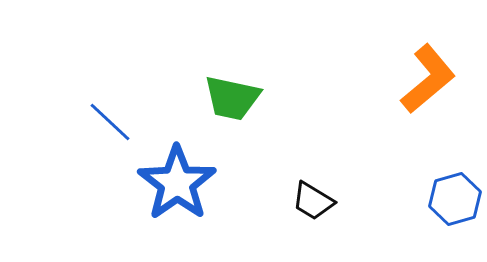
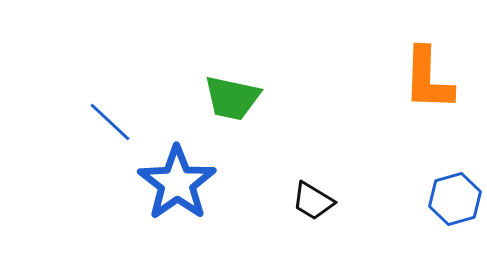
orange L-shape: rotated 132 degrees clockwise
